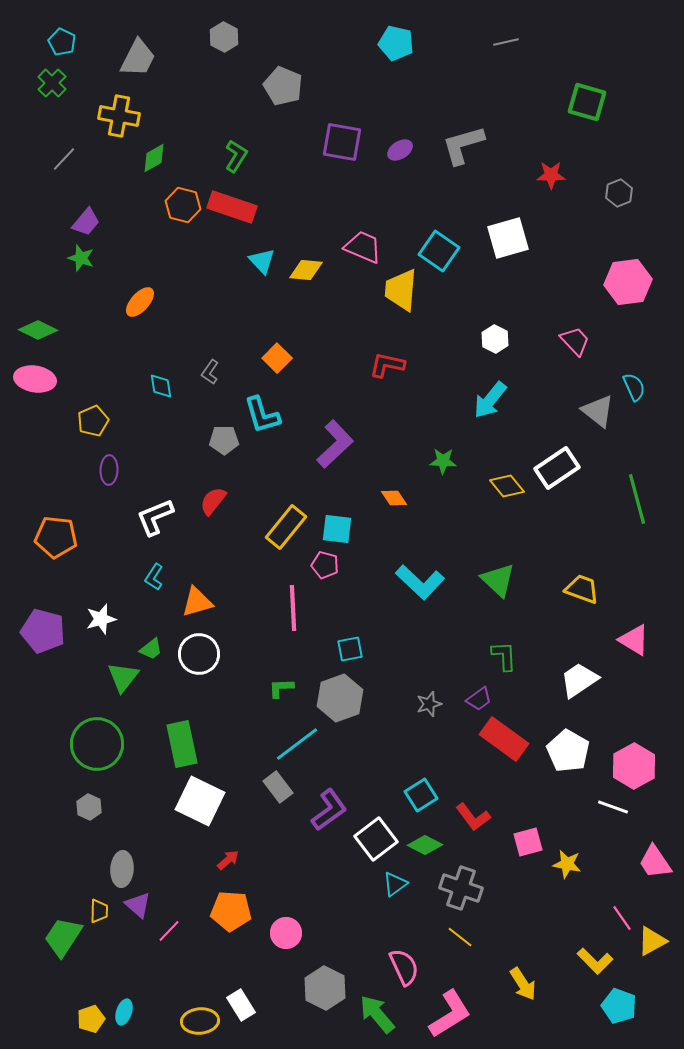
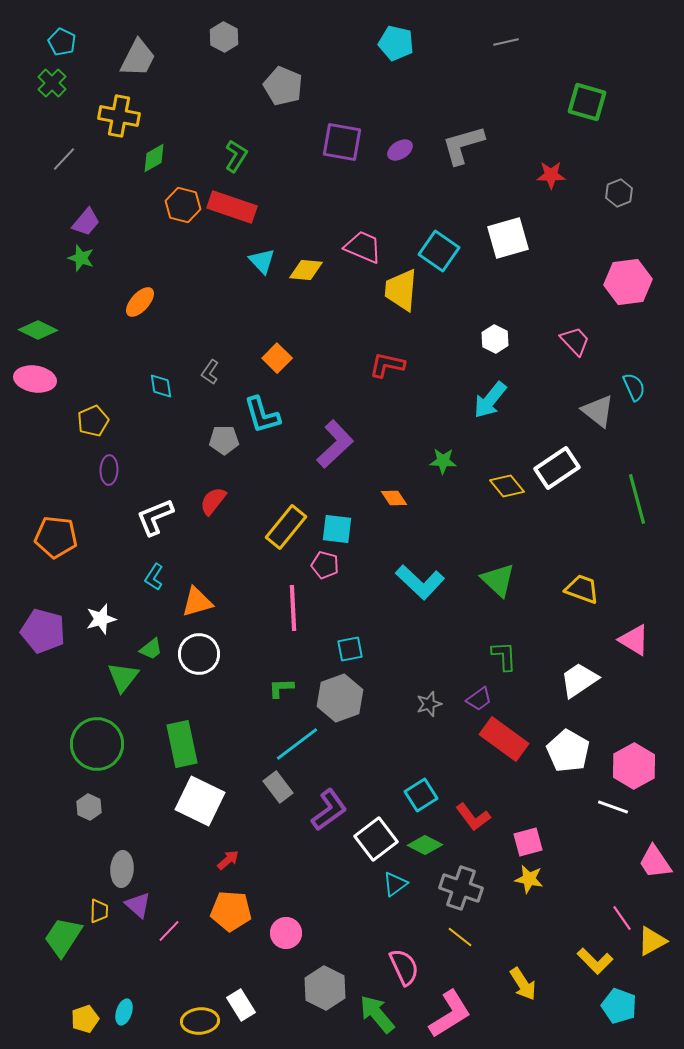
yellow star at (567, 864): moved 38 px left, 15 px down
yellow pentagon at (91, 1019): moved 6 px left
